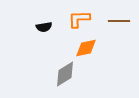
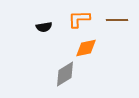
brown line: moved 2 px left, 1 px up
